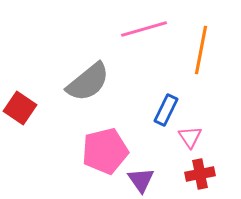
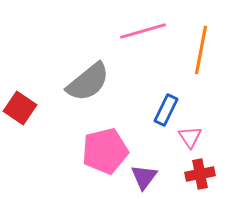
pink line: moved 1 px left, 2 px down
purple triangle: moved 3 px right, 3 px up; rotated 12 degrees clockwise
